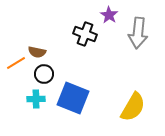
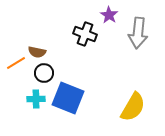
black circle: moved 1 px up
blue square: moved 5 px left
